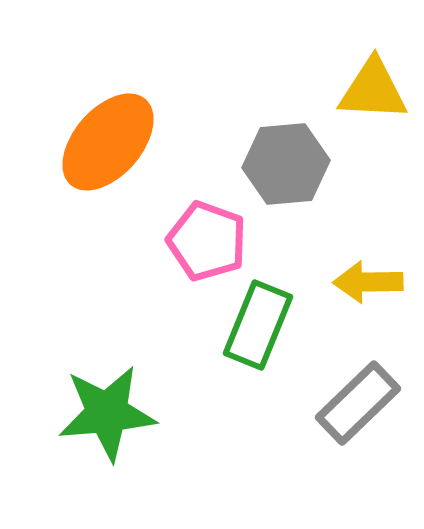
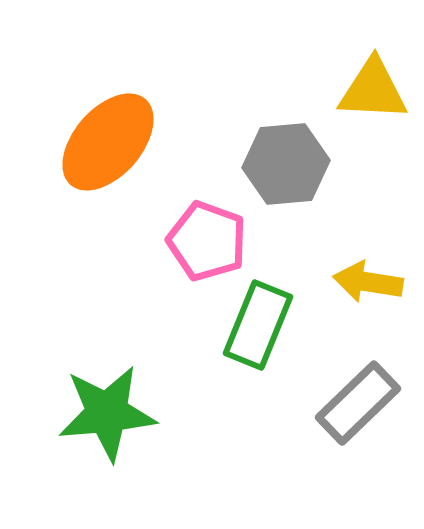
yellow arrow: rotated 10 degrees clockwise
